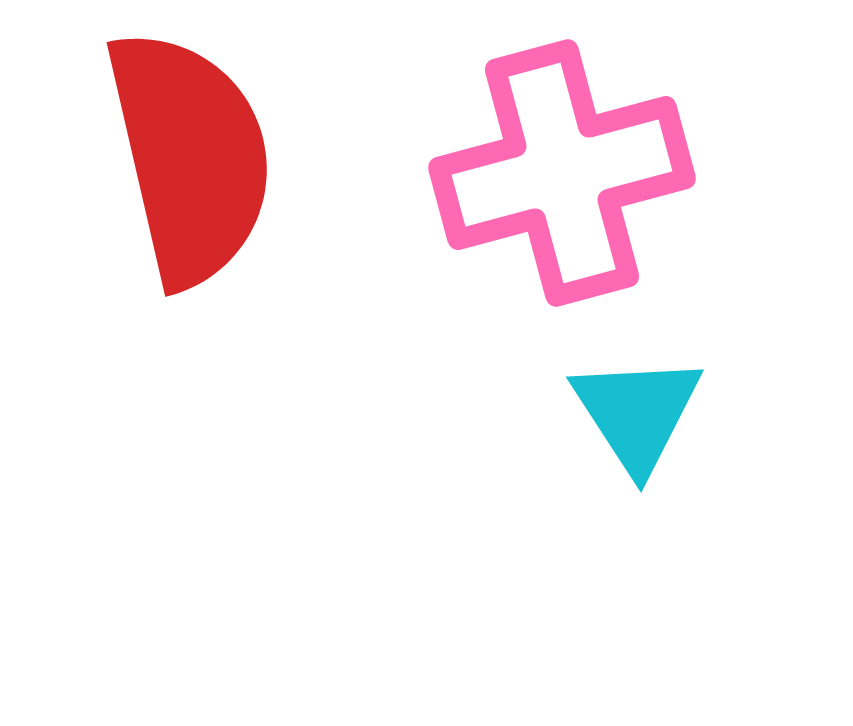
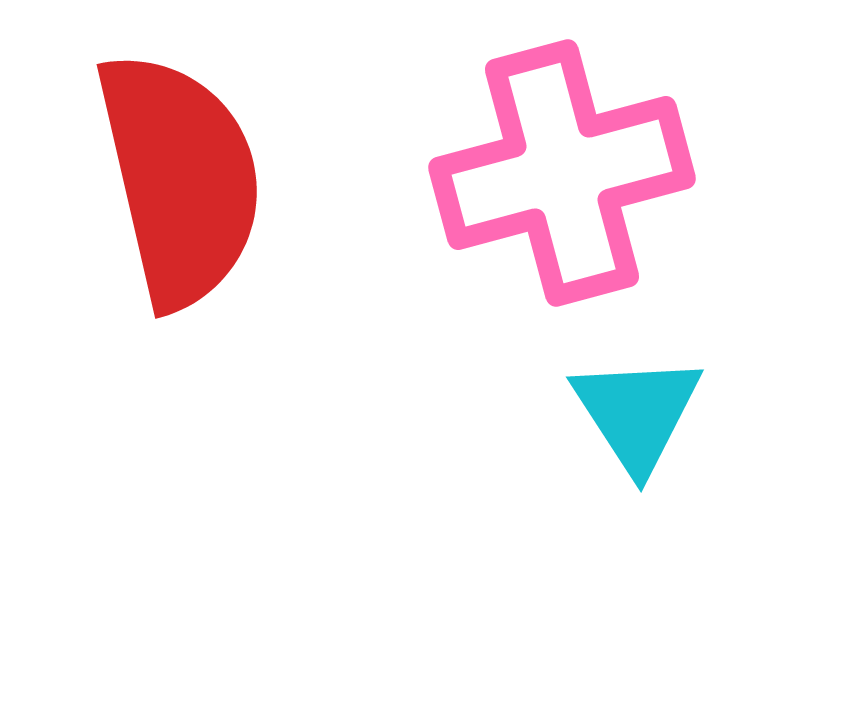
red semicircle: moved 10 px left, 22 px down
